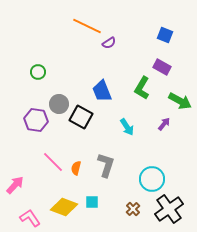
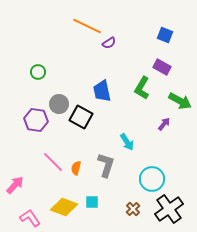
blue trapezoid: rotated 10 degrees clockwise
cyan arrow: moved 15 px down
